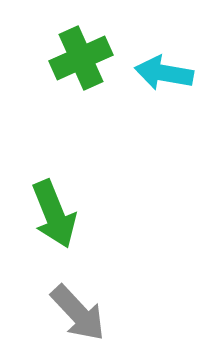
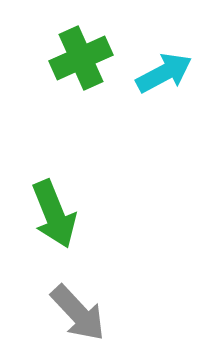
cyan arrow: rotated 142 degrees clockwise
